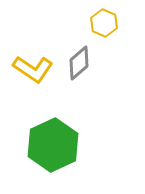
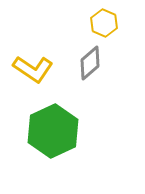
gray diamond: moved 11 px right
green hexagon: moved 14 px up
